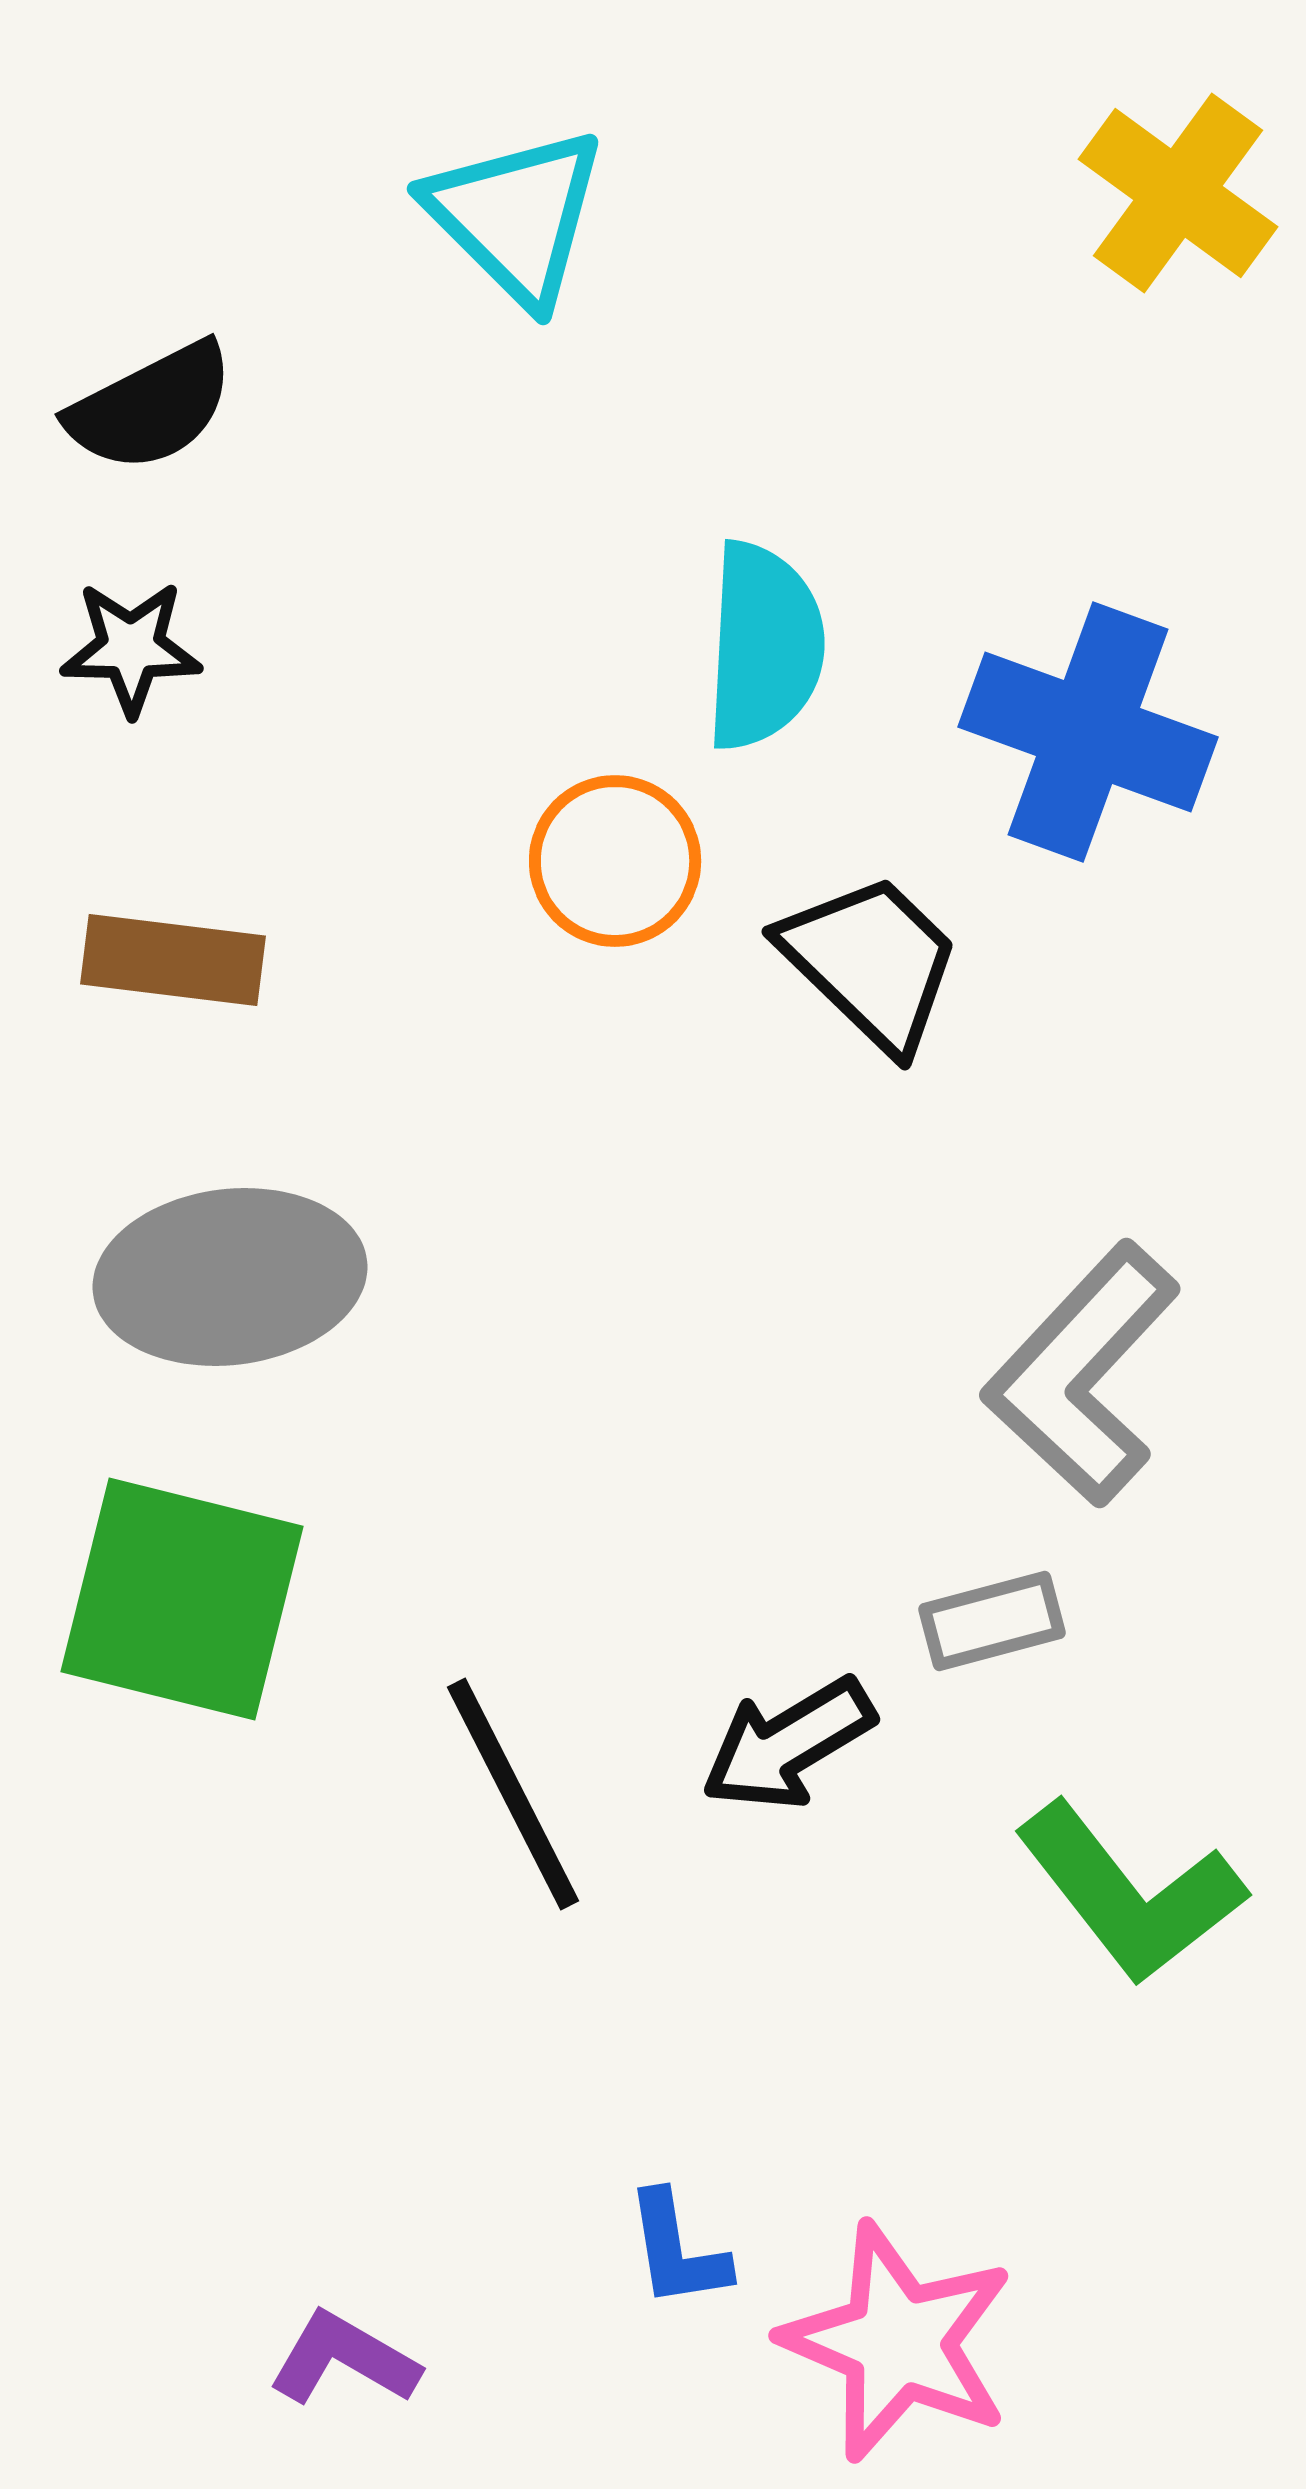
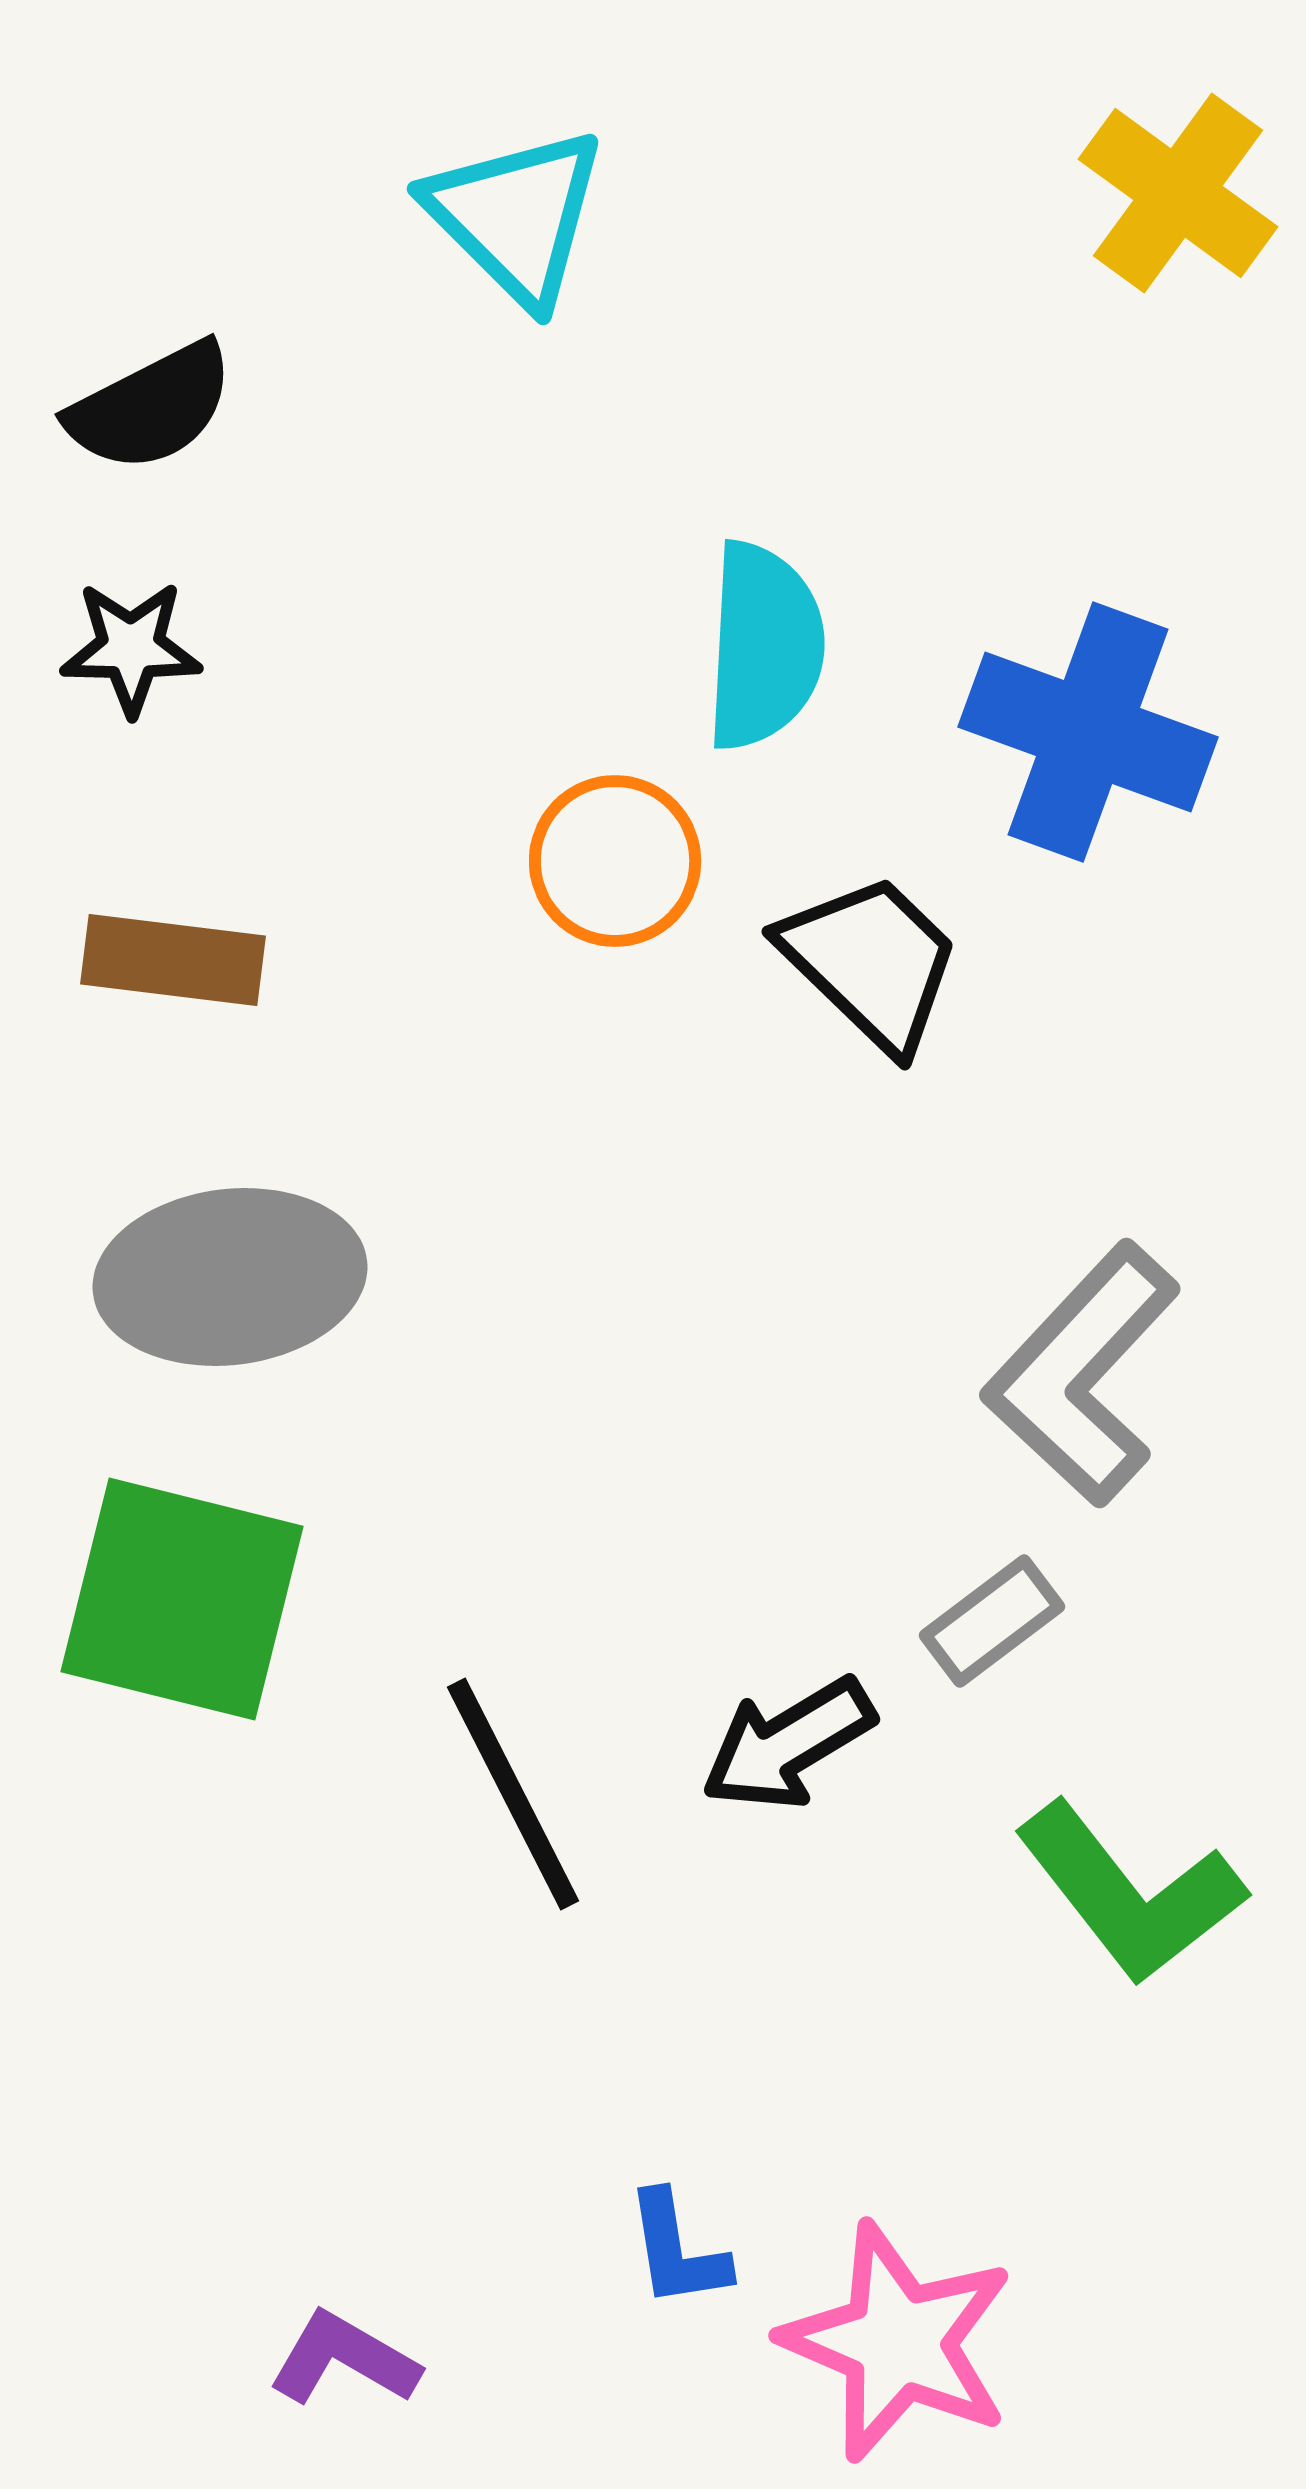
gray rectangle: rotated 22 degrees counterclockwise
